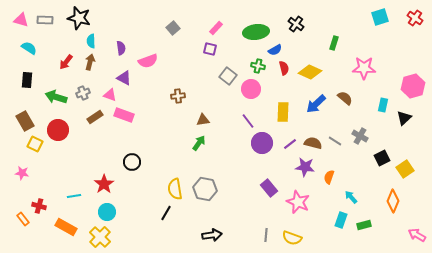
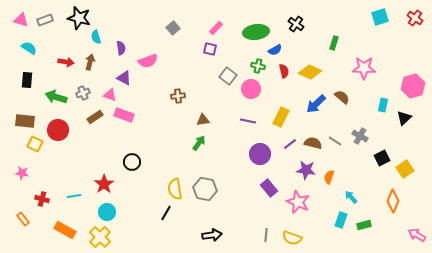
gray rectangle at (45, 20): rotated 21 degrees counterclockwise
cyan semicircle at (91, 41): moved 5 px right, 4 px up; rotated 16 degrees counterclockwise
red arrow at (66, 62): rotated 119 degrees counterclockwise
red semicircle at (284, 68): moved 3 px down
brown semicircle at (345, 98): moved 3 px left, 1 px up
yellow rectangle at (283, 112): moved 2 px left, 5 px down; rotated 24 degrees clockwise
brown rectangle at (25, 121): rotated 54 degrees counterclockwise
purple line at (248, 121): rotated 42 degrees counterclockwise
purple circle at (262, 143): moved 2 px left, 11 px down
purple star at (305, 167): moved 1 px right, 3 px down
red cross at (39, 206): moved 3 px right, 7 px up
orange rectangle at (66, 227): moved 1 px left, 3 px down
